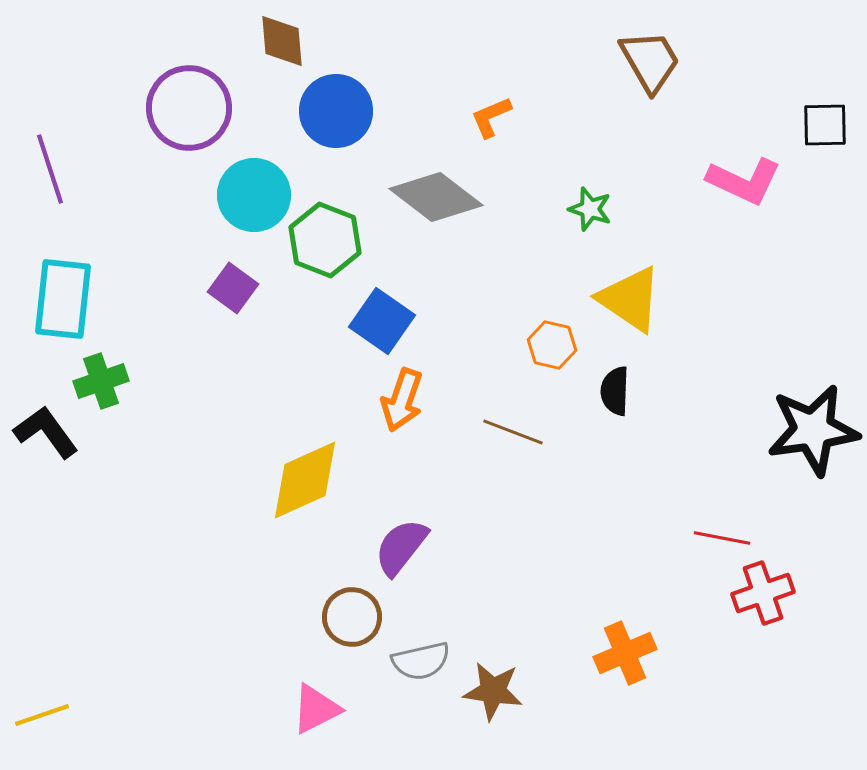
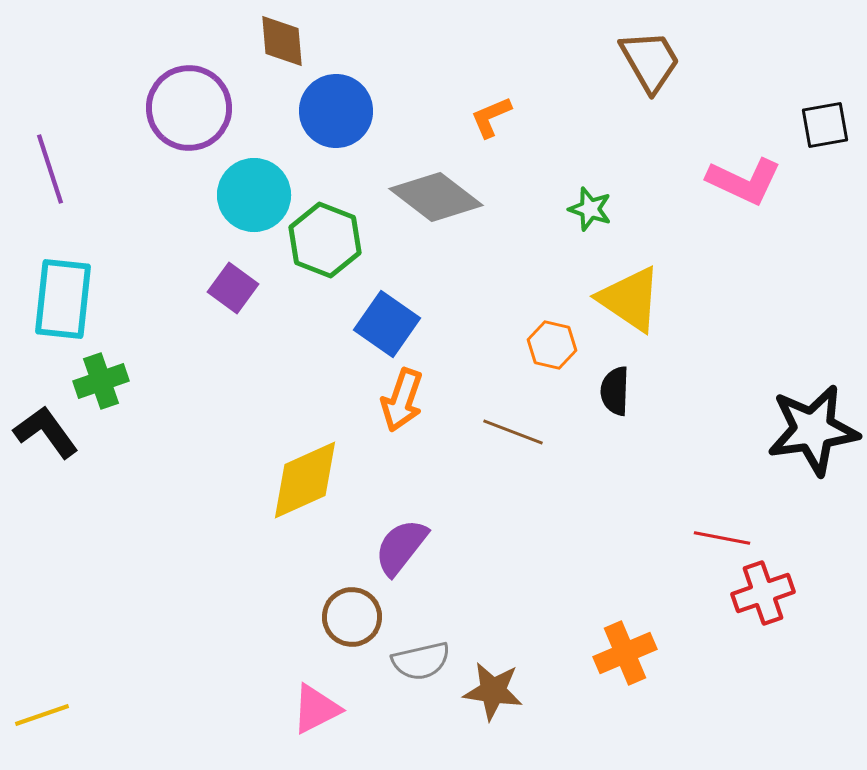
black square: rotated 9 degrees counterclockwise
blue square: moved 5 px right, 3 px down
